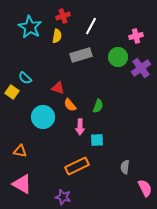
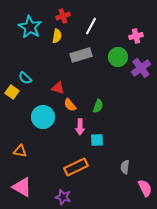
orange rectangle: moved 1 px left, 1 px down
pink triangle: moved 3 px down
